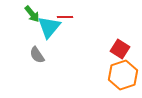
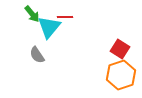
orange hexagon: moved 2 px left
